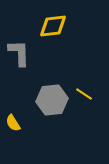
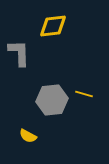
yellow line: rotated 18 degrees counterclockwise
yellow semicircle: moved 15 px right, 13 px down; rotated 30 degrees counterclockwise
